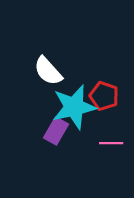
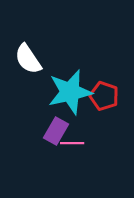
white semicircle: moved 20 px left, 12 px up; rotated 8 degrees clockwise
cyan star: moved 4 px left, 15 px up
pink line: moved 39 px left
